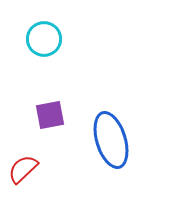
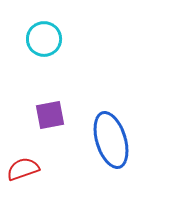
red semicircle: rotated 24 degrees clockwise
